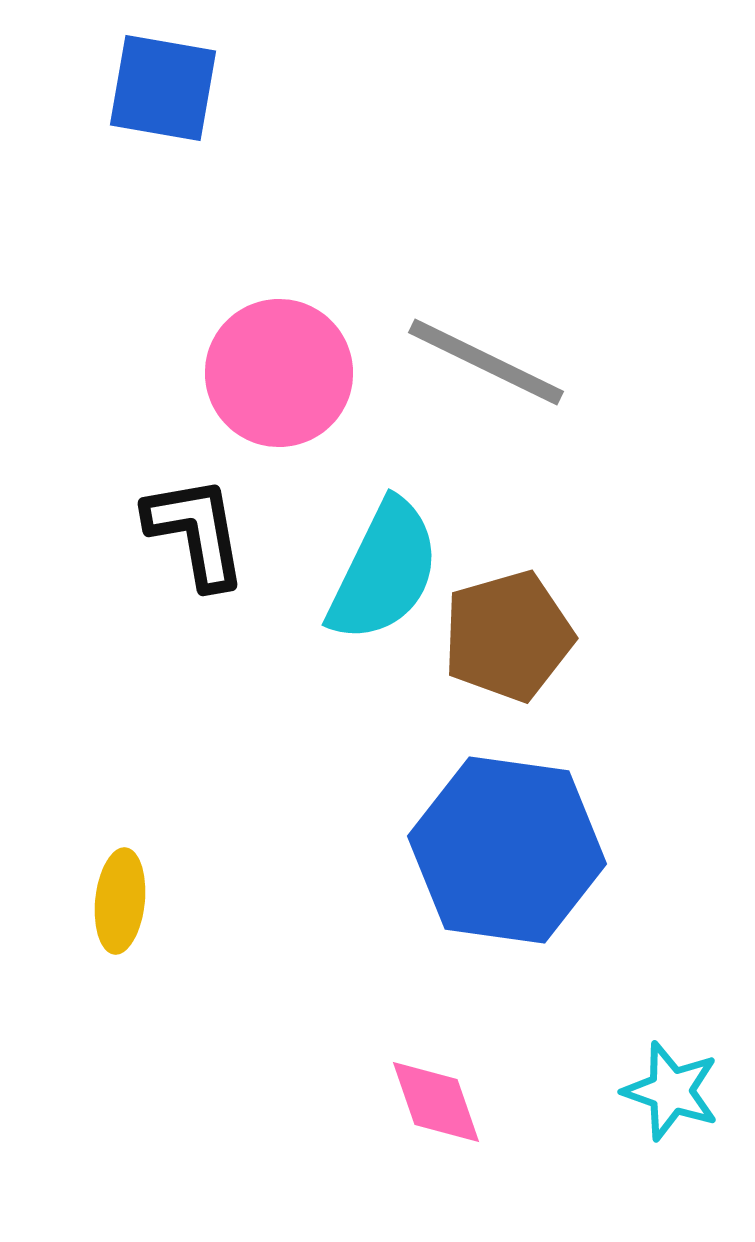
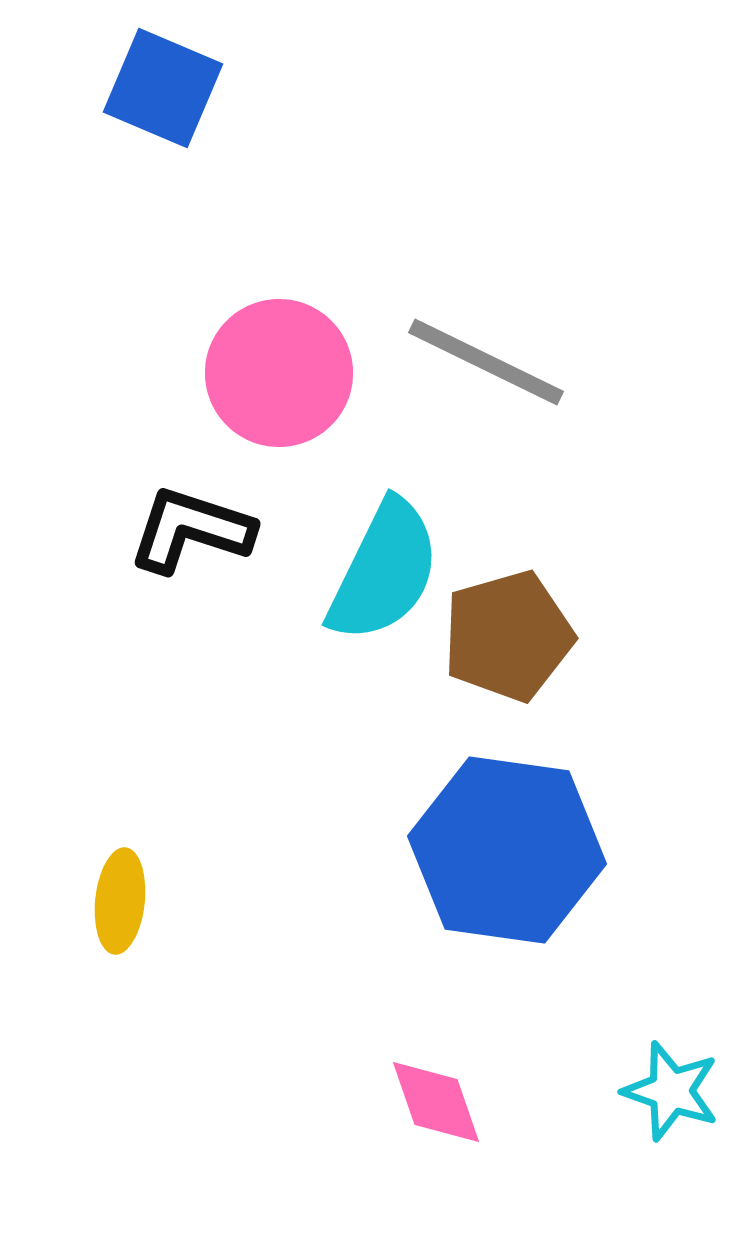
blue square: rotated 13 degrees clockwise
black L-shape: moved 5 px left, 2 px up; rotated 62 degrees counterclockwise
